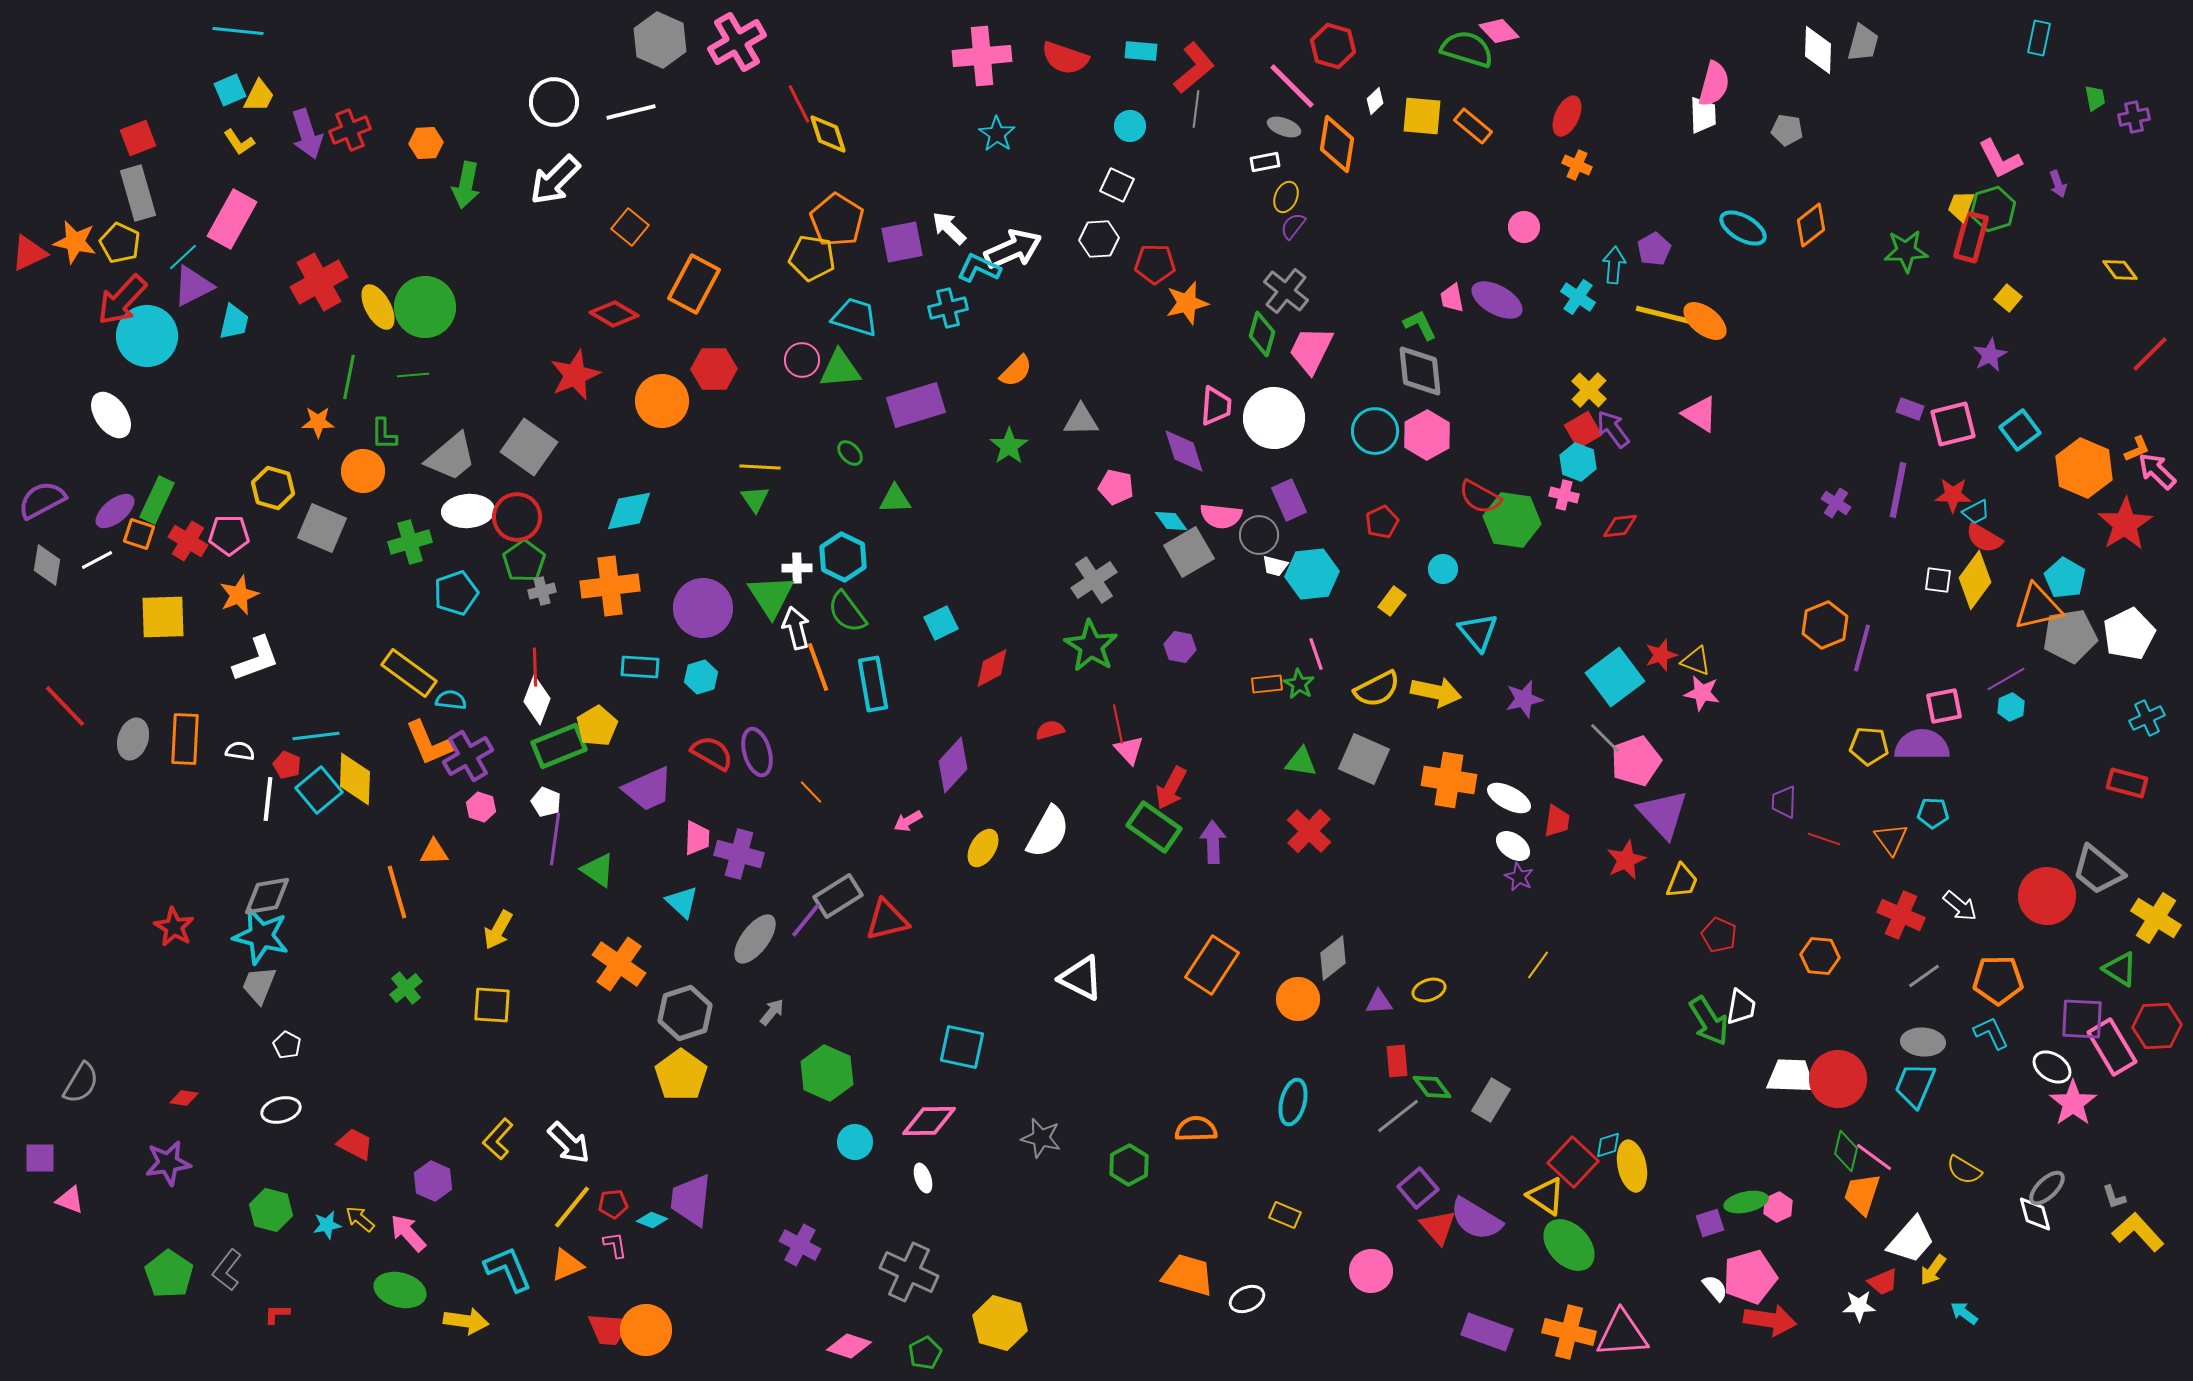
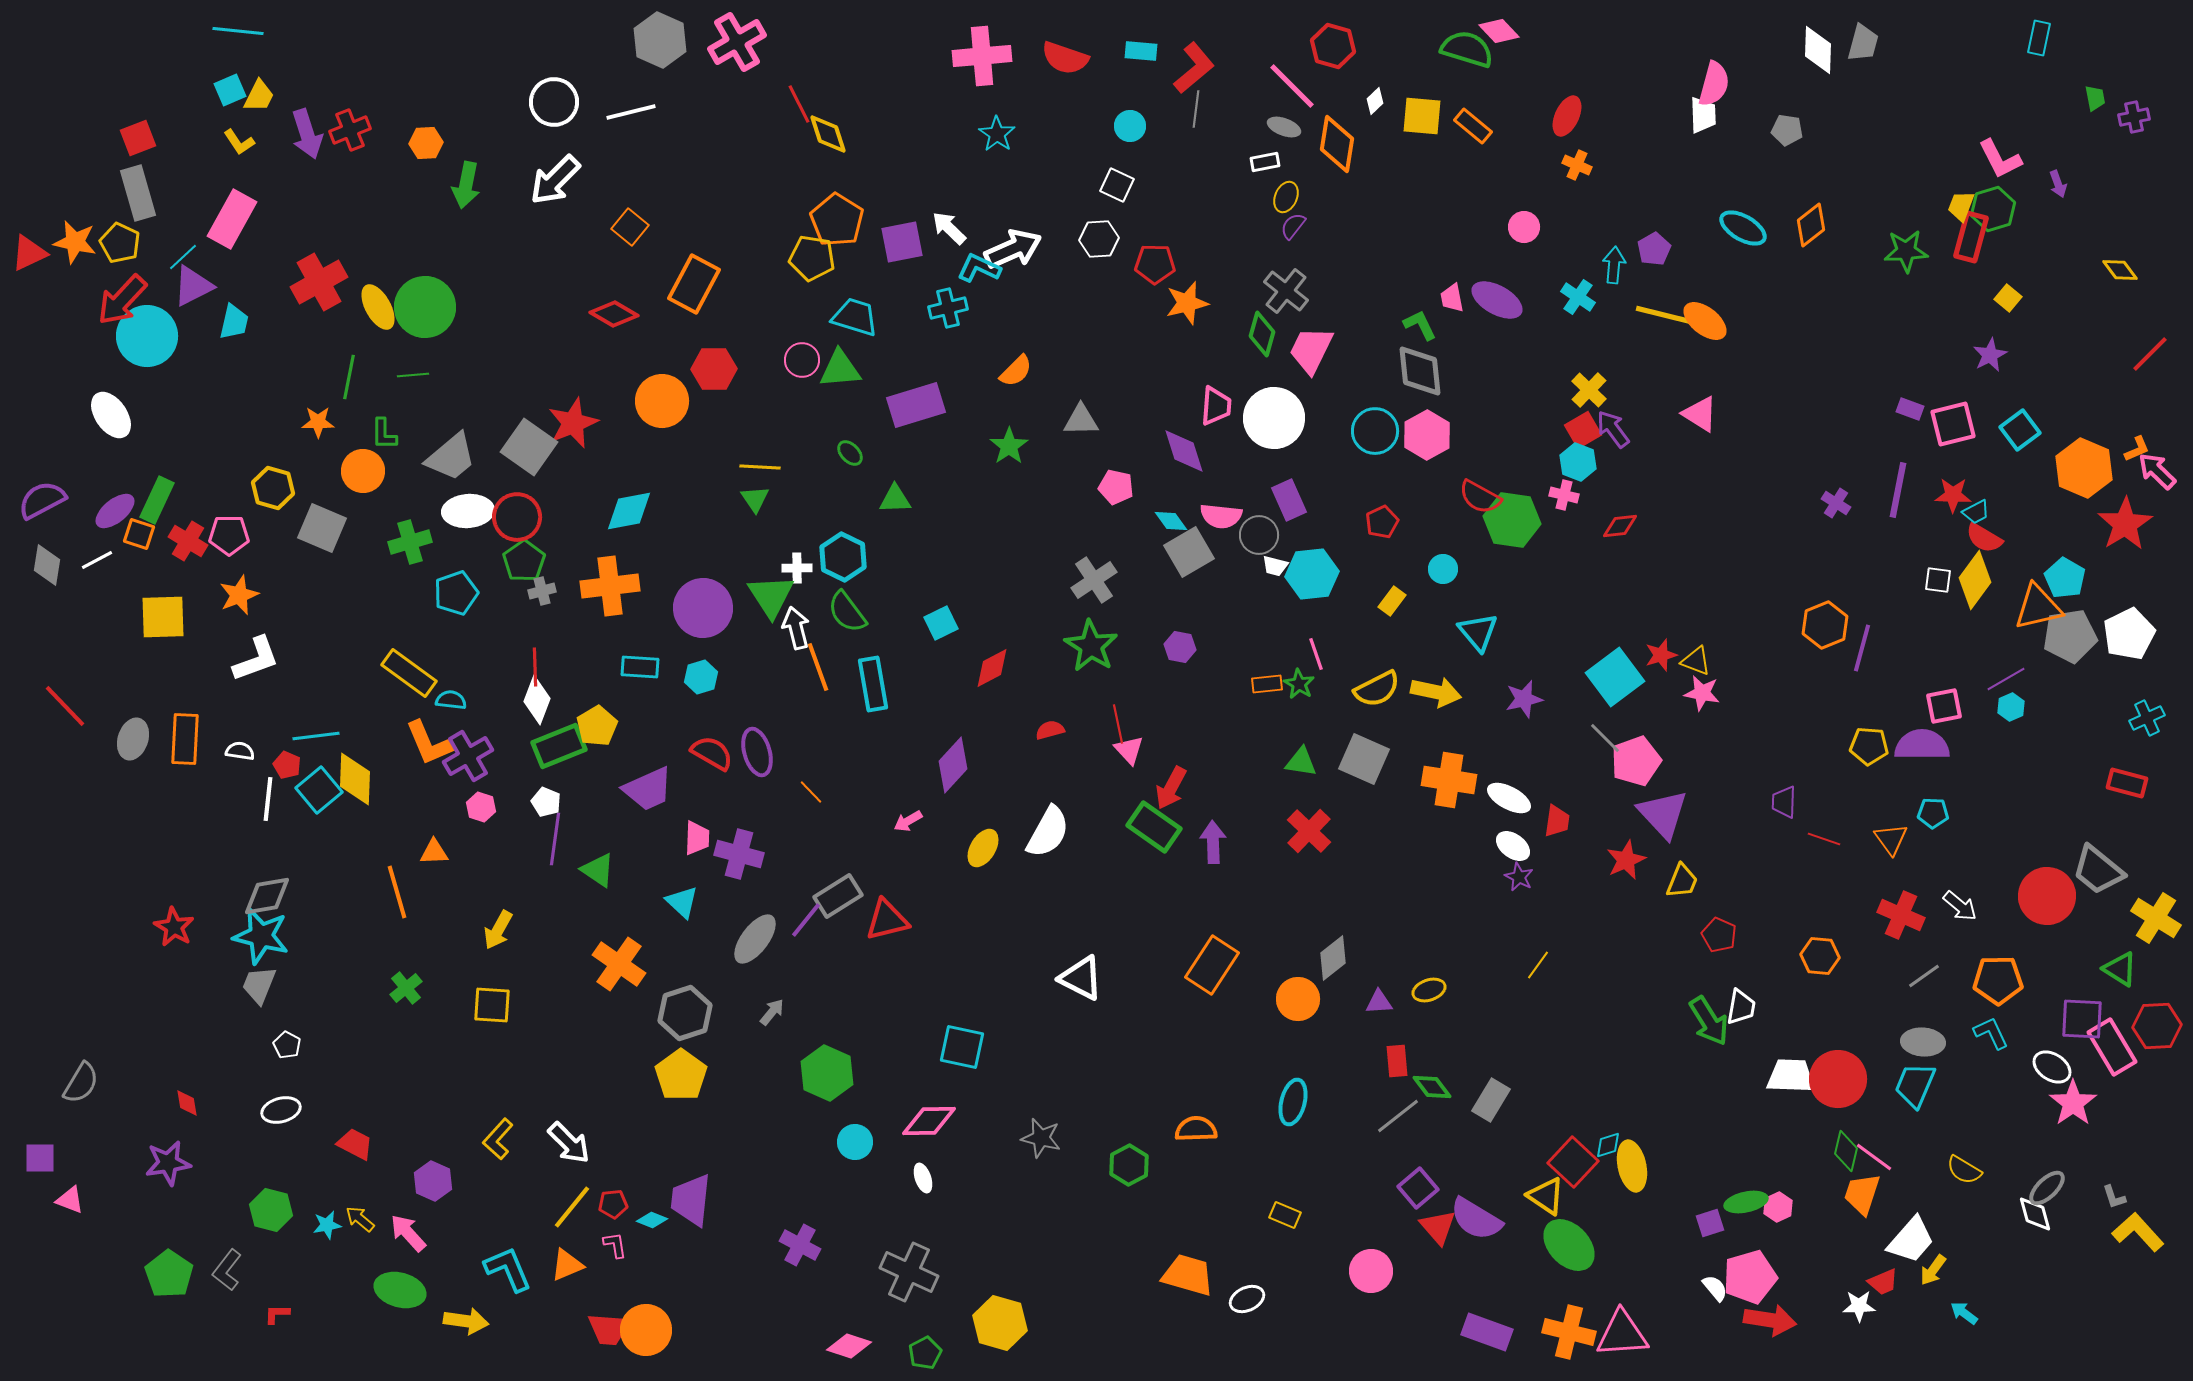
red star at (575, 375): moved 2 px left, 48 px down
red diamond at (184, 1098): moved 3 px right, 5 px down; rotated 72 degrees clockwise
